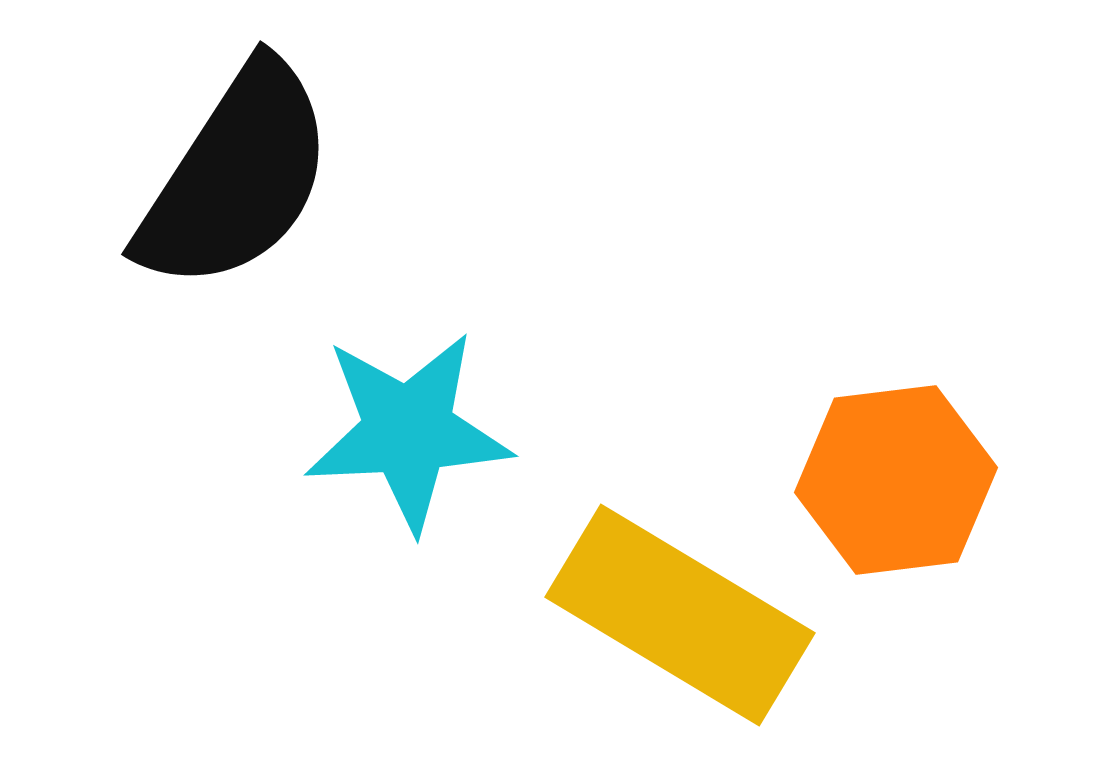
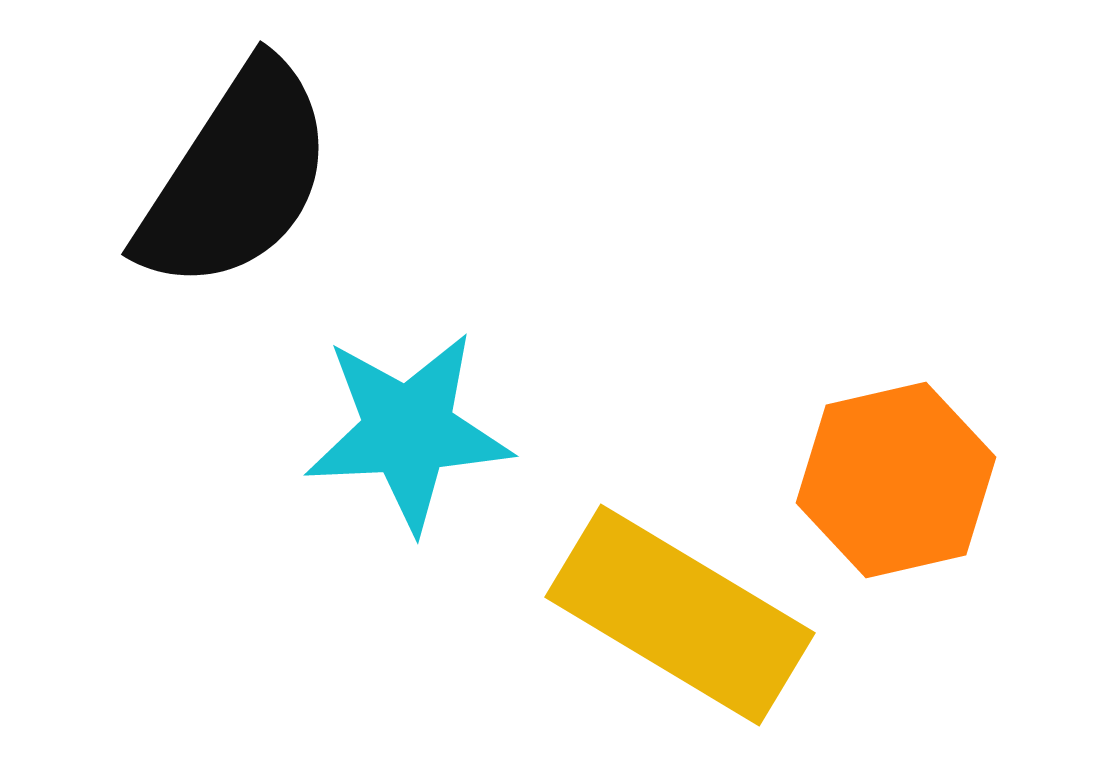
orange hexagon: rotated 6 degrees counterclockwise
